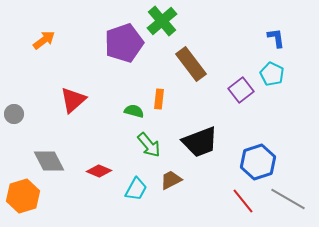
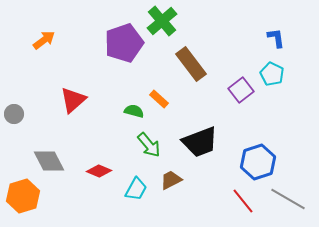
orange rectangle: rotated 54 degrees counterclockwise
